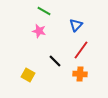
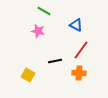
blue triangle: rotated 48 degrees counterclockwise
pink star: moved 1 px left
black line: rotated 56 degrees counterclockwise
orange cross: moved 1 px left, 1 px up
